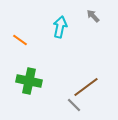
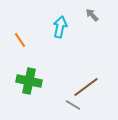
gray arrow: moved 1 px left, 1 px up
orange line: rotated 21 degrees clockwise
gray line: moved 1 px left; rotated 14 degrees counterclockwise
